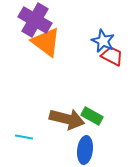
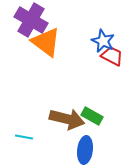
purple cross: moved 4 px left
